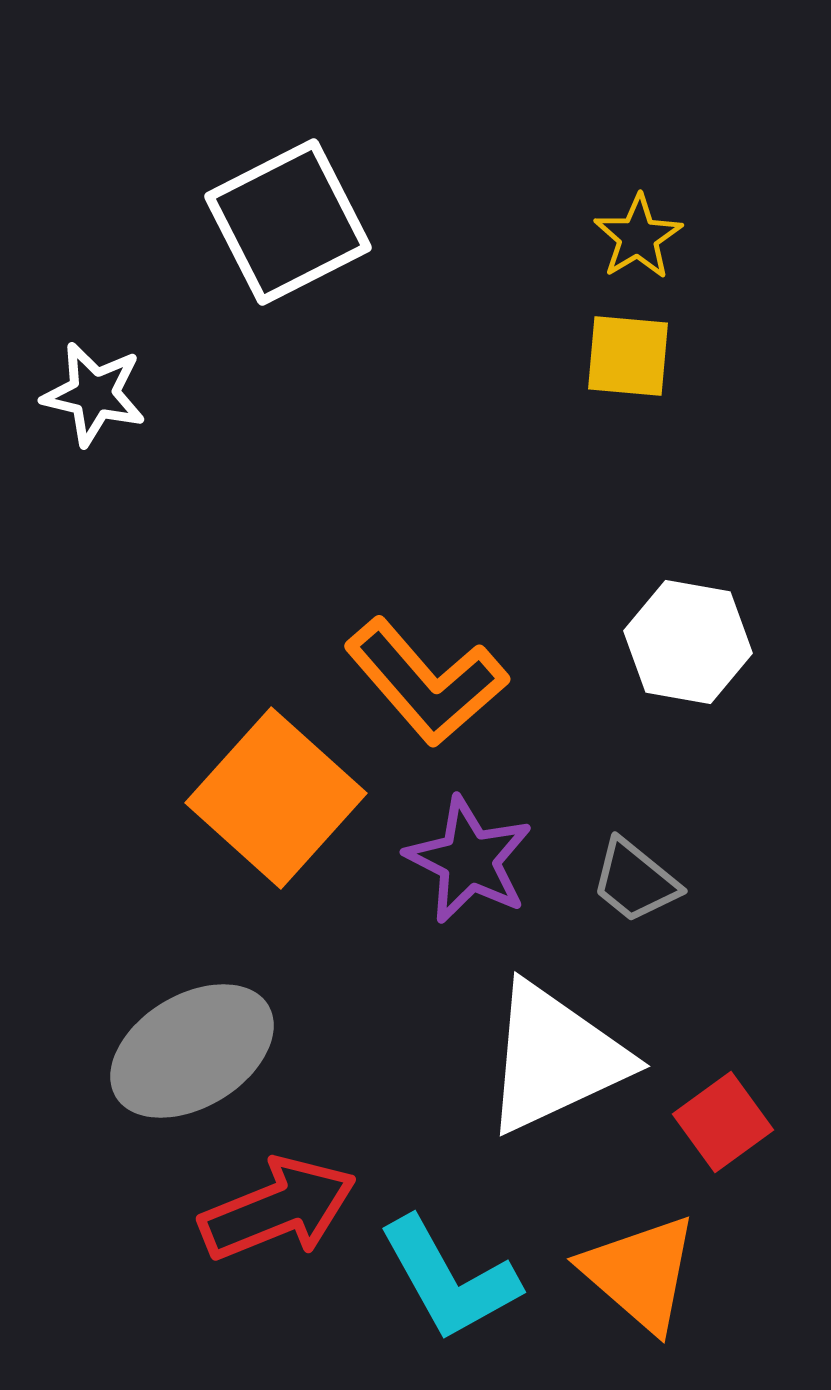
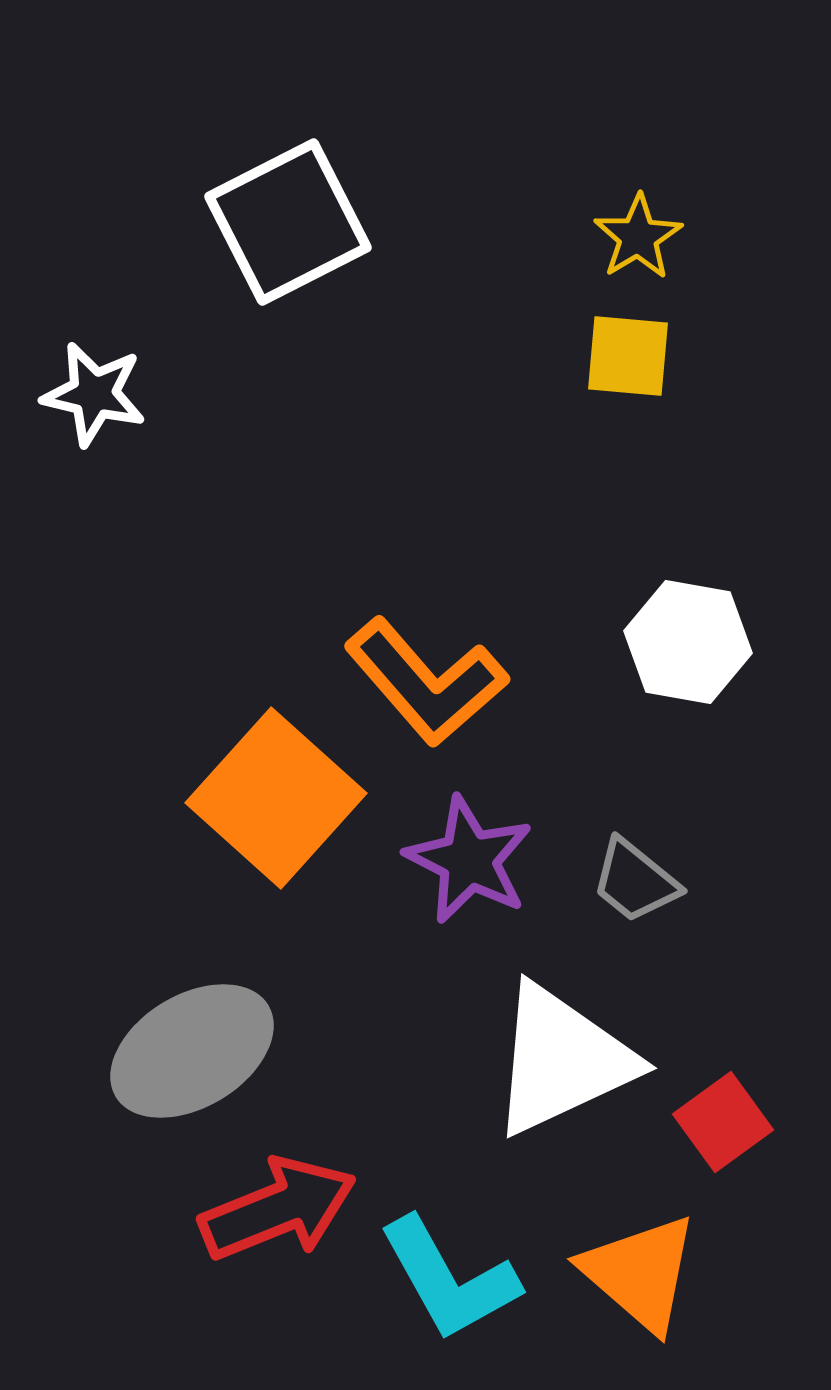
white triangle: moved 7 px right, 2 px down
